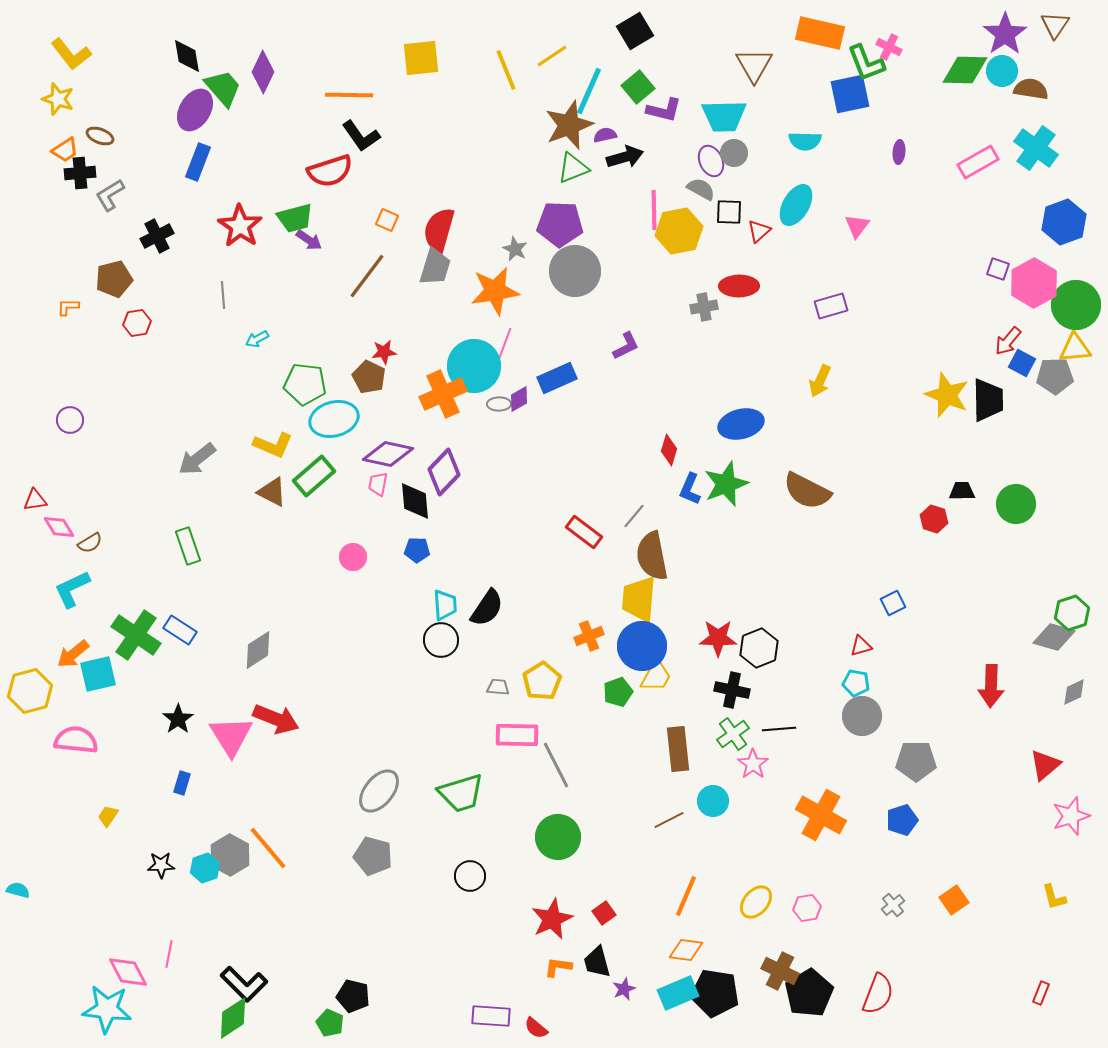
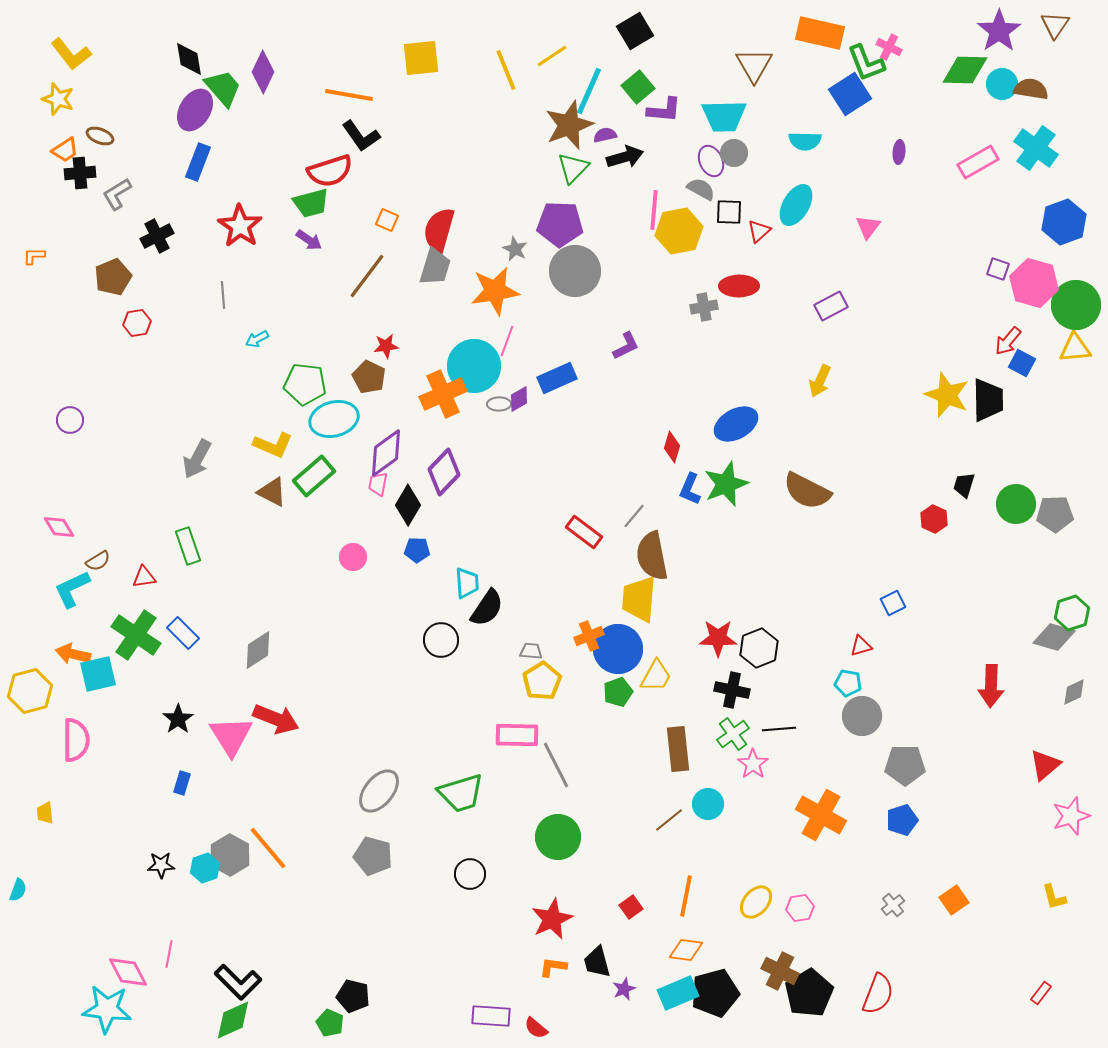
purple star at (1005, 34): moved 6 px left, 3 px up
black diamond at (187, 56): moved 2 px right, 3 px down
cyan circle at (1002, 71): moved 13 px down
blue square at (850, 94): rotated 21 degrees counterclockwise
orange line at (349, 95): rotated 9 degrees clockwise
purple L-shape at (664, 110): rotated 9 degrees counterclockwise
green triangle at (573, 168): rotated 24 degrees counterclockwise
gray L-shape at (110, 195): moved 7 px right, 1 px up
pink line at (654, 210): rotated 6 degrees clockwise
green trapezoid at (295, 218): moved 16 px right, 15 px up
pink triangle at (857, 226): moved 11 px right, 1 px down
brown pentagon at (114, 279): moved 1 px left, 2 px up; rotated 9 degrees counterclockwise
pink hexagon at (1034, 283): rotated 15 degrees counterclockwise
purple rectangle at (831, 306): rotated 12 degrees counterclockwise
orange L-shape at (68, 307): moved 34 px left, 51 px up
pink line at (505, 343): moved 2 px right, 2 px up
red star at (384, 352): moved 2 px right, 6 px up
gray pentagon at (1055, 376): moved 138 px down
blue ellipse at (741, 424): moved 5 px left; rotated 15 degrees counterclockwise
red diamond at (669, 450): moved 3 px right, 3 px up
purple diamond at (388, 454): moved 2 px left, 1 px up; rotated 48 degrees counterclockwise
gray arrow at (197, 459): rotated 24 degrees counterclockwise
black trapezoid at (962, 491): moved 2 px right, 6 px up; rotated 72 degrees counterclockwise
red triangle at (35, 500): moved 109 px right, 77 px down
black diamond at (415, 501): moved 7 px left, 4 px down; rotated 36 degrees clockwise
red hexagon at (934, 519): rotated 8 degrees clockwise
brown semicircle at (90, 543): moved 8 px right, 18 px down
cyan trapezoid at (445, 605): moved 22 px right, 22 px up
blue rectangle at (180, 630): moved 3 px right, 3 px down; rotated 12 degrees clockwise
blue circle at (642, 646): moved 24 px left, 3 px down
orange arrow at (73, 654): rotated 52 degrees clockwise
cyan pentagon at (856, 683): moved 8 px left
gray trapezoid at (498, 687): moved 33 px right, 36 px up
pink semicircle at (76, 740): rotated 84 degrees clockwise
gray pentagon at (916, 761): moved 11 px left, 4 px down
cyan circle at (713, 801): moved 5 px left, 3 px down
yellow trapezoid at (108, 816): moved 63 px left, 3 px up; rotated 40 degrees counterclockwise
brown line at (669, 820): rotated 12 degrees counterclockwise
black circle at (470, 876): moved 2 px up
cyan semicircle at (18, 890): rotated 95 degrees clockwise
orange line at (686, 896): rotated 12 degrees counterclockwise
pink hexagon at (807, 908): moved 7 px left
red square at (604, 913): moved 27 px right, 6 px up
orange L-shape at (558, 967): moved 5 px left
black L-shape at (244, 984): moved 6 px left, 2 px up
black pentagon at (715, 993): rotated 24 degrees counterclockwise
red rectangle at (1041, 993): rotated 15 degrees clockwise
green diamond at (233, 1018): moved 2 px down; rotated 9 degrees clockwise
